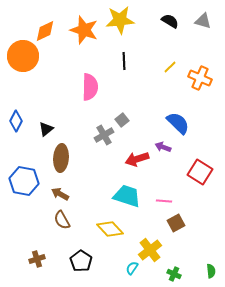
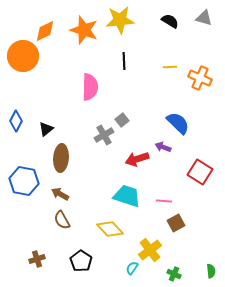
gray triangle: moved 1 px right, 3 px up
yellow line: rotated 40 degrees clockwise
